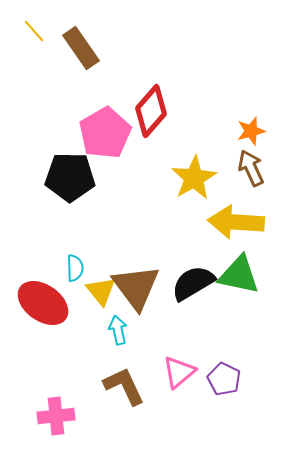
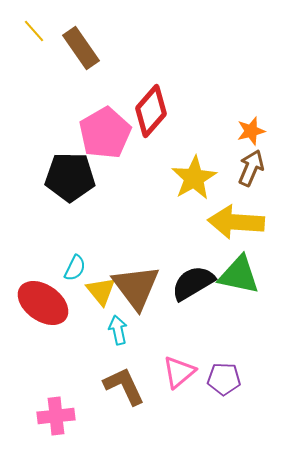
brown arrow: rotated 48 degrees clockwise
cyan semicircle: rotated 28 degrees clockwise
purple pentagon: rotated 24 degrees counterclockwise
